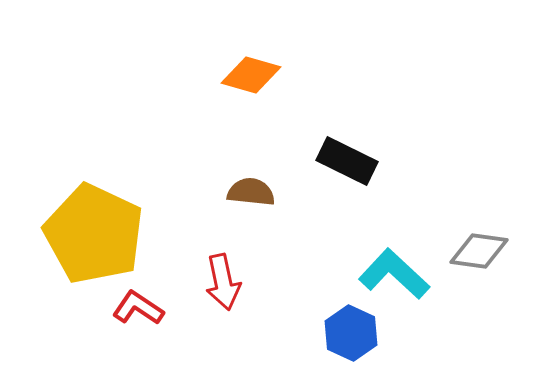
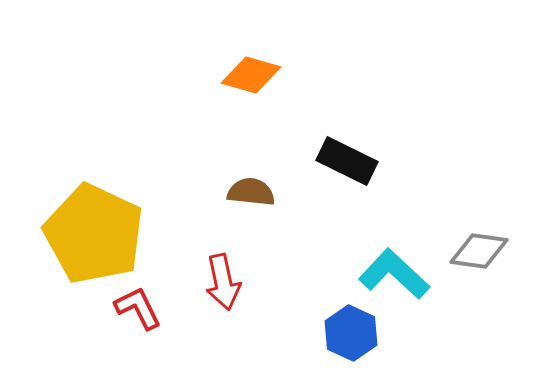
red L-shape: rotated 30 degrees clockwise
